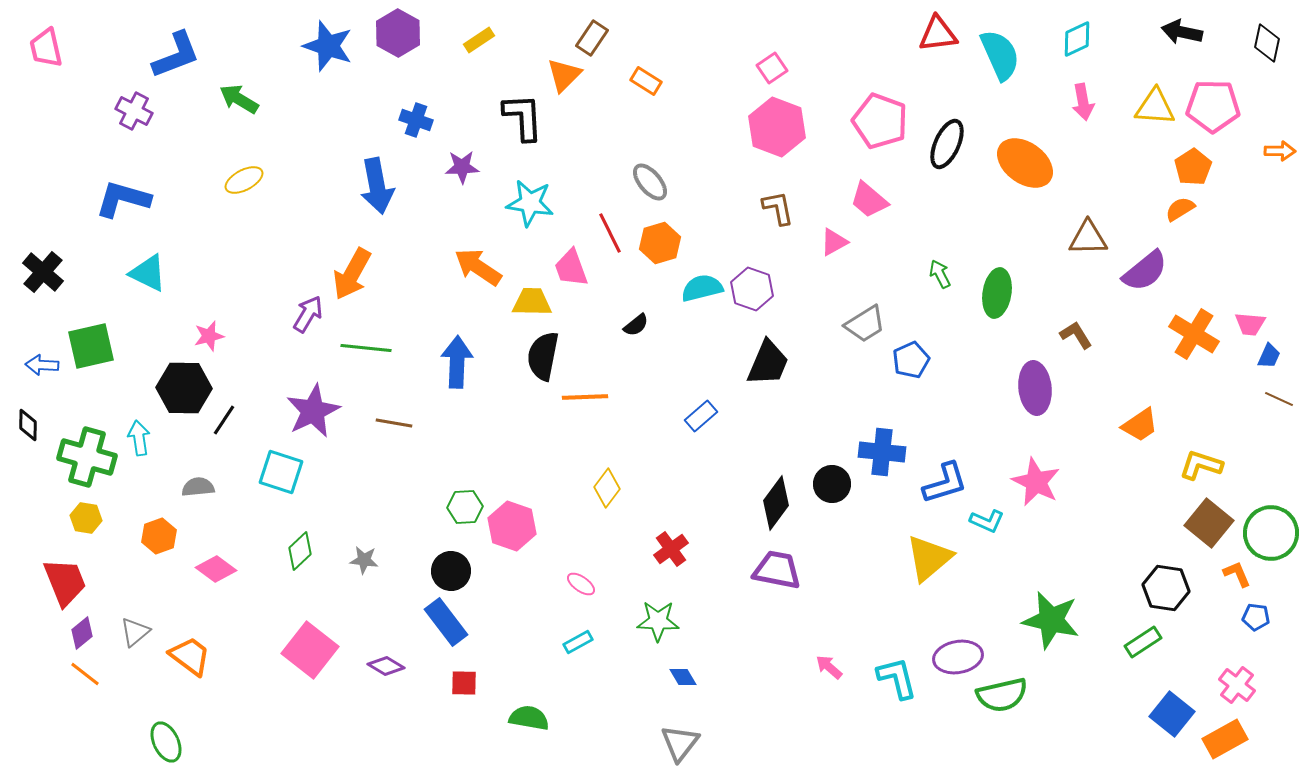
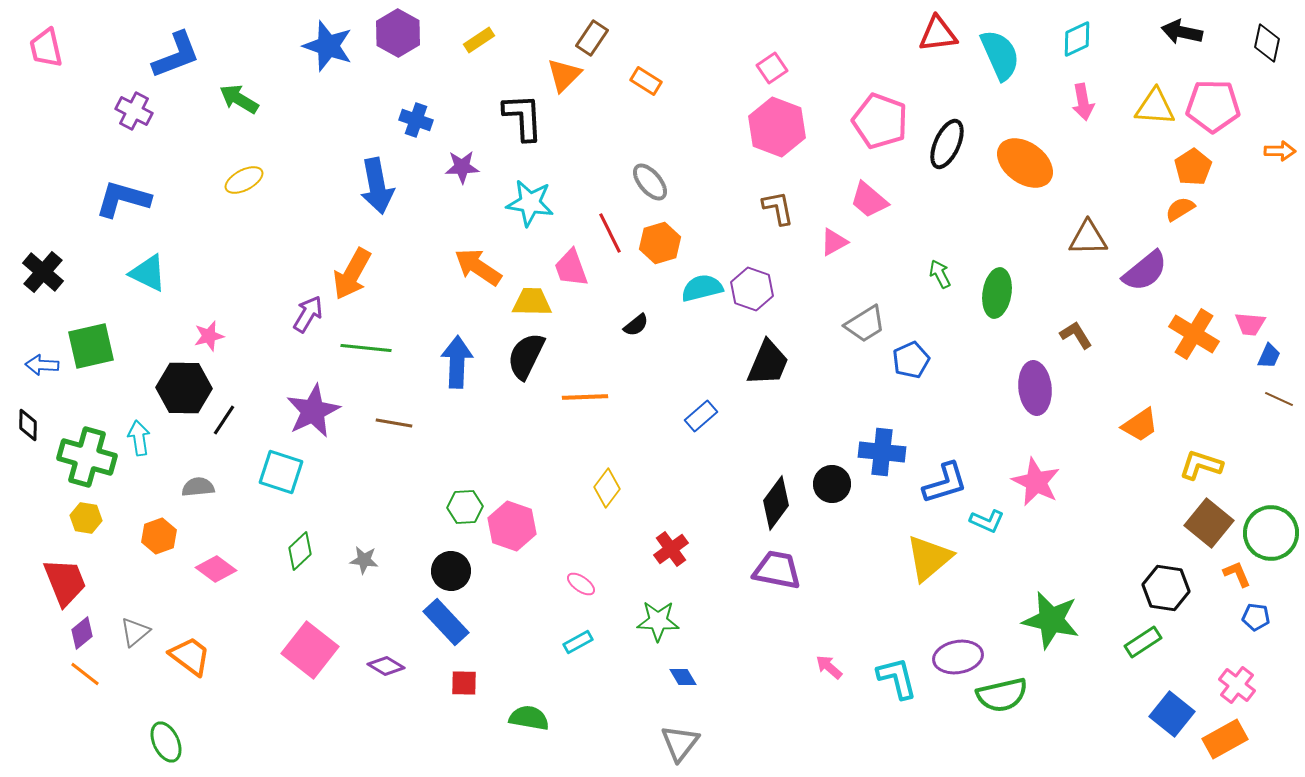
black semicircle at (543, 356): moved 17 px left; rotated 15 degrees clockwise
blue rectangle at (446, 622): rotated 6 degrees counterclockwise
